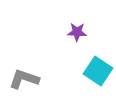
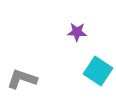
gray L-shape: moved 2 px left
